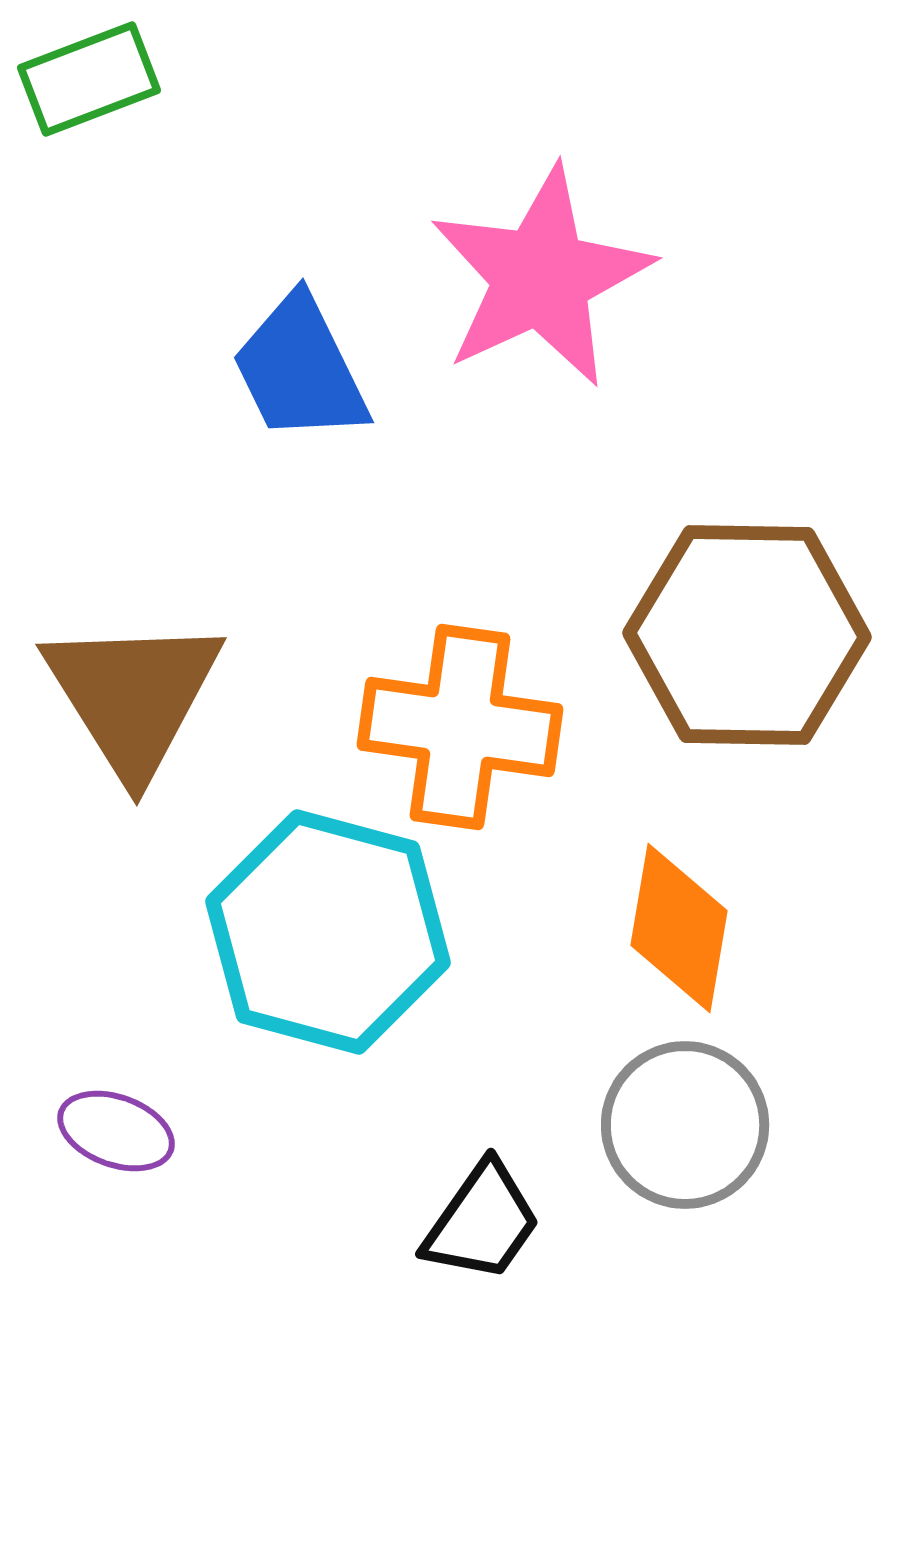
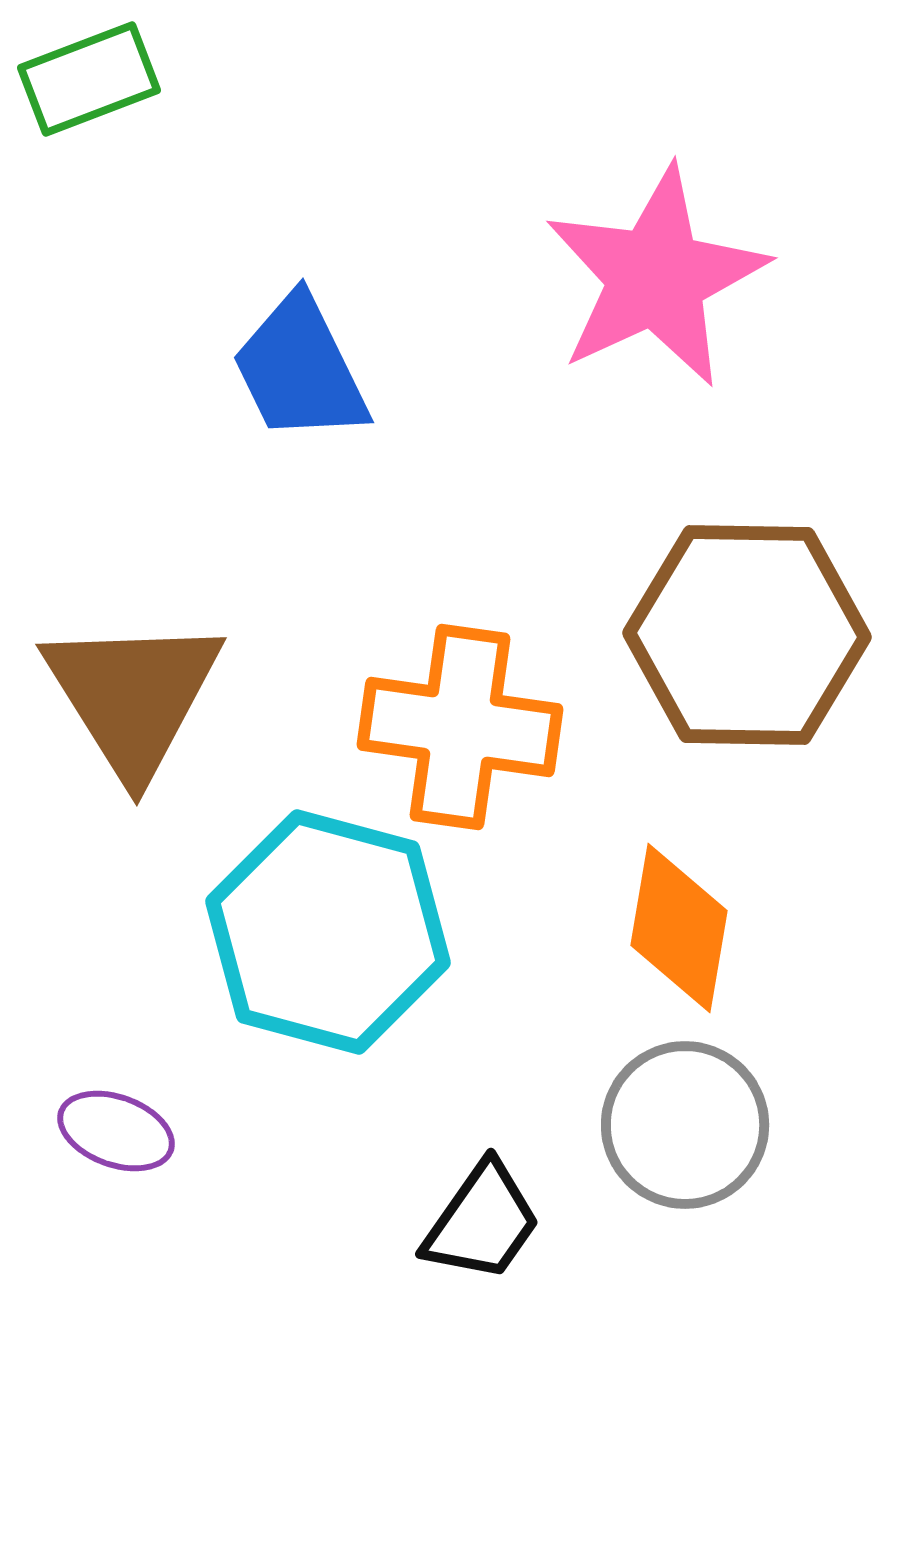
pink star: moved 115 px right
